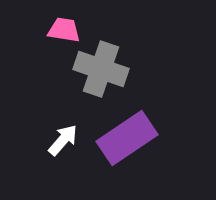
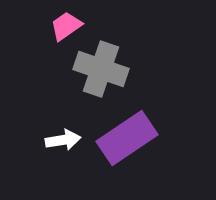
pink trapezoid: moved 2 px right, 4 px up; rotated 44 degrees counterclockwise
white arrow: rotated 40 degrees clockwise
